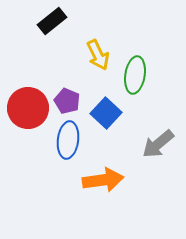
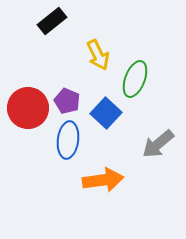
green ellipse: moved 4 px down; rotated 12 degrees clockwise
